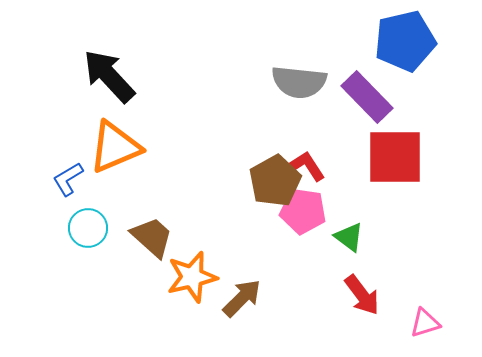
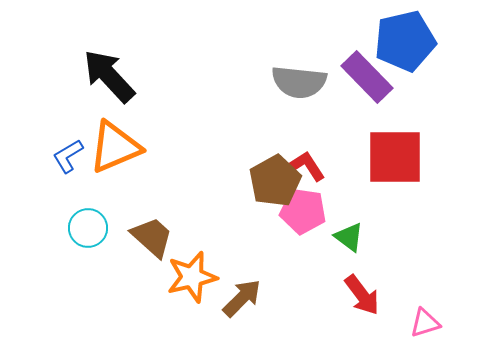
purple rectangle: moved 20 px up
blue L-shape: moved 23 px up
